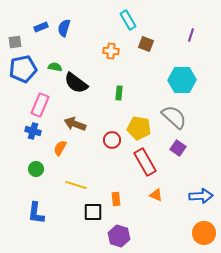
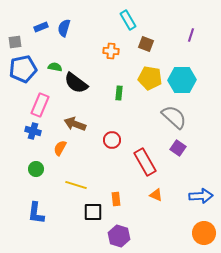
yellow pentagon: moved 11 px right, 50 px up
